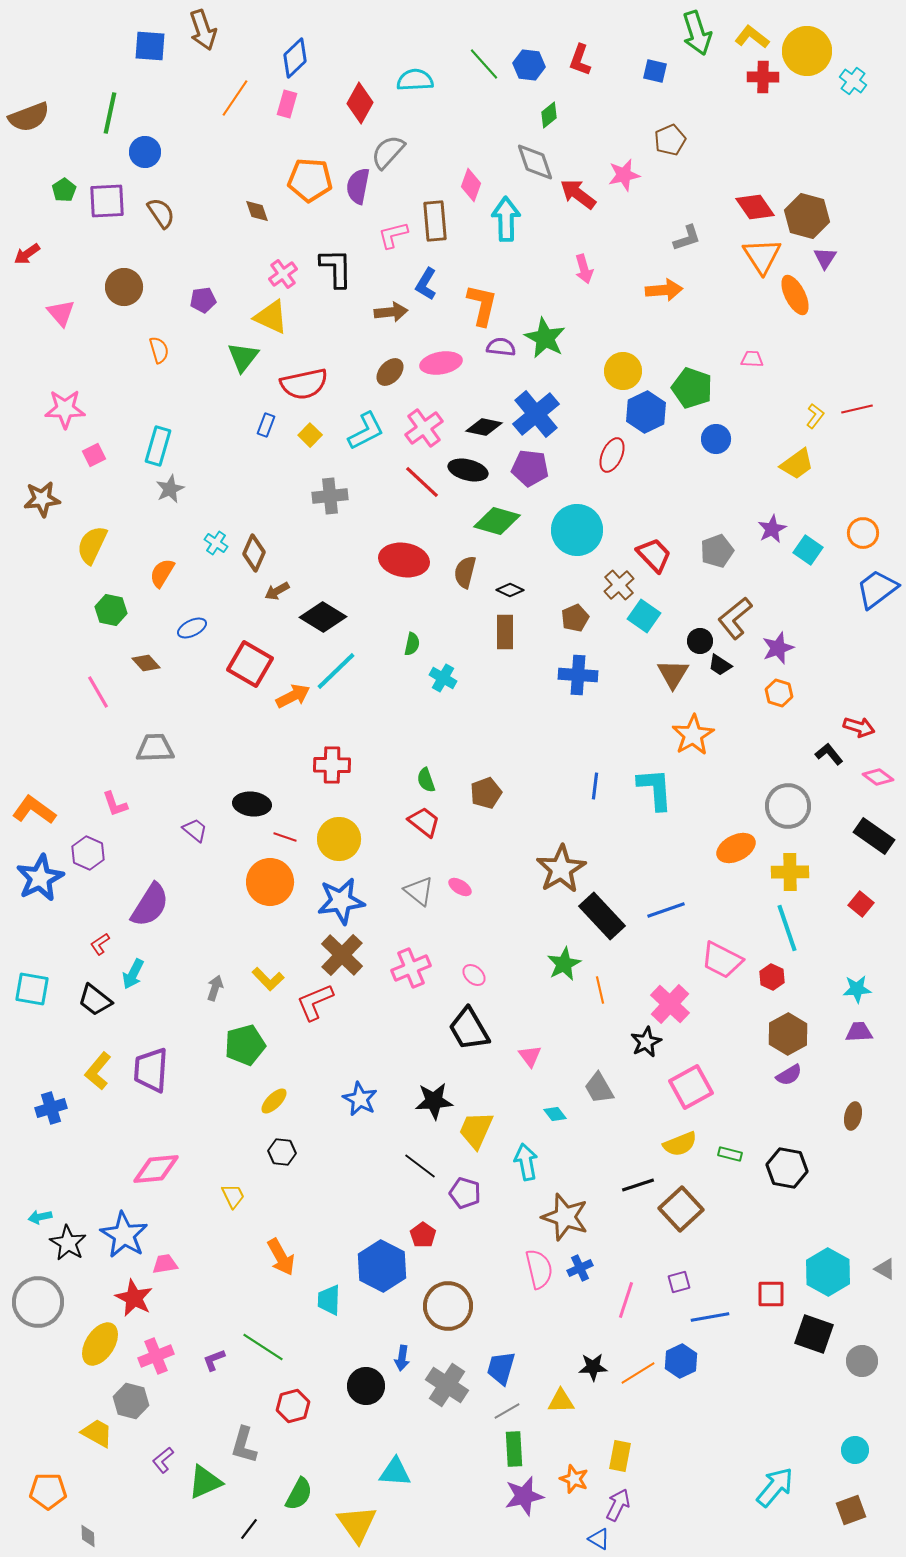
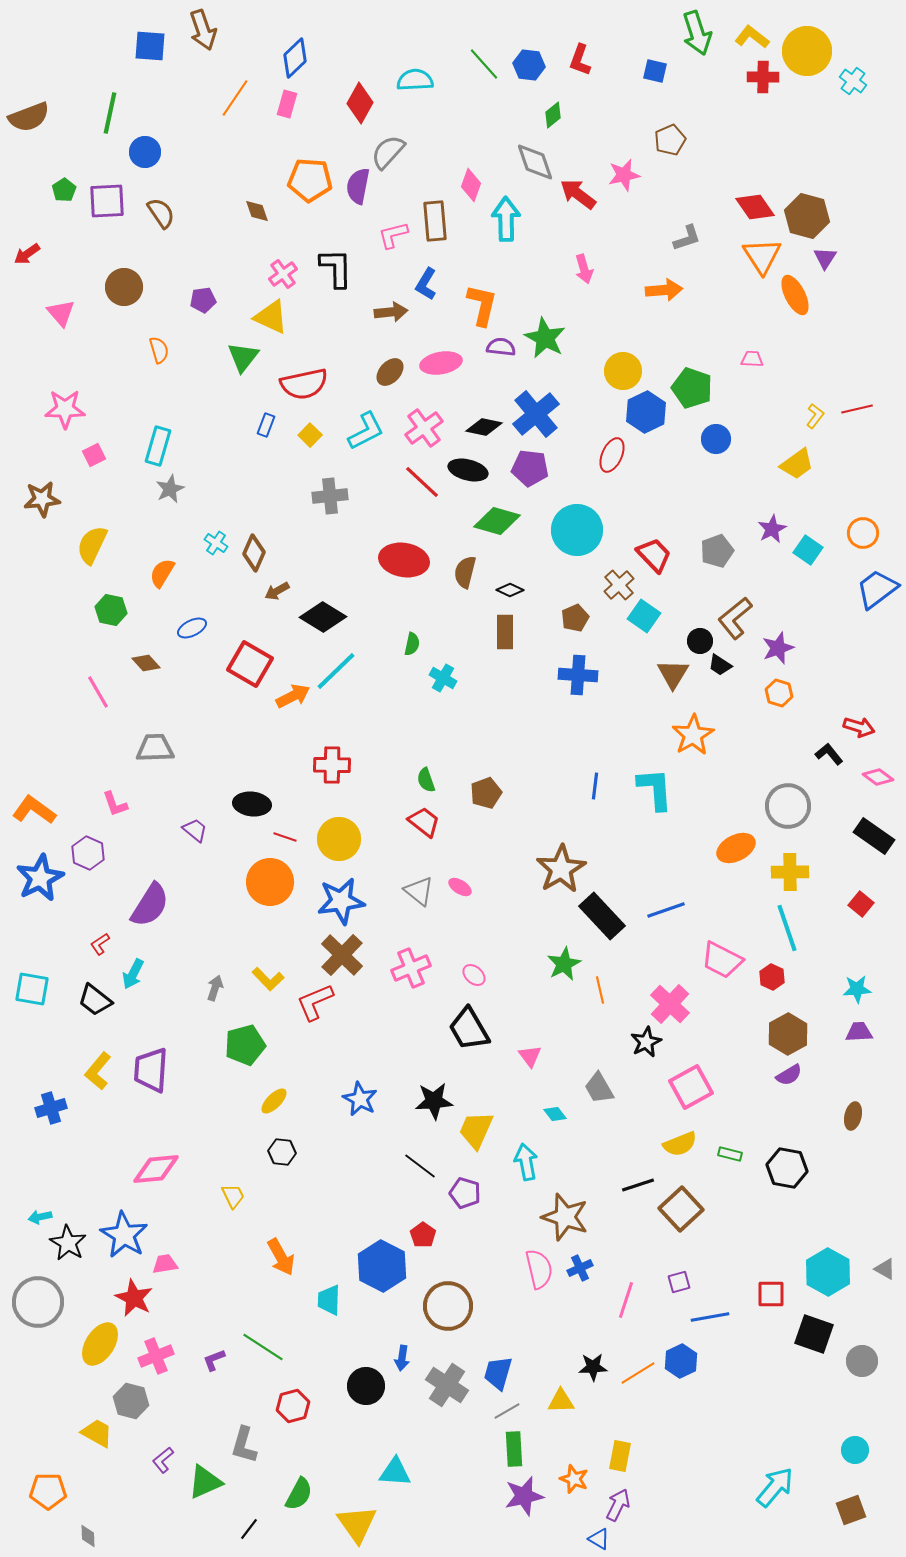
green diamond at (549, 115): moved 4 px right
blue trapezoid at (501, 1368): moved 3 px left, 5 px down
